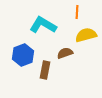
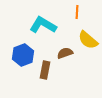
yellow semicircle: moved 2 px right, 5 px down; rotated 125 degrees counterclockwise
